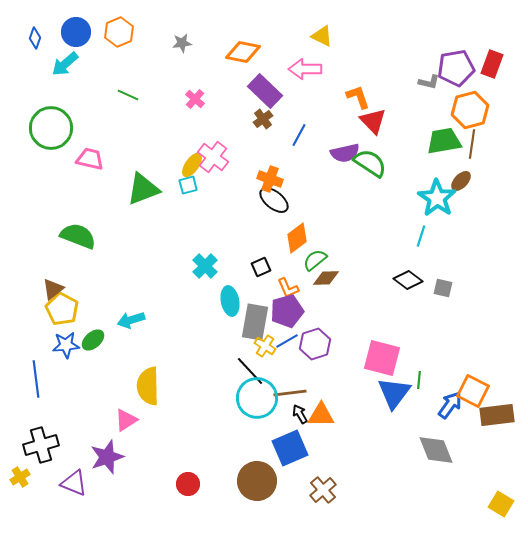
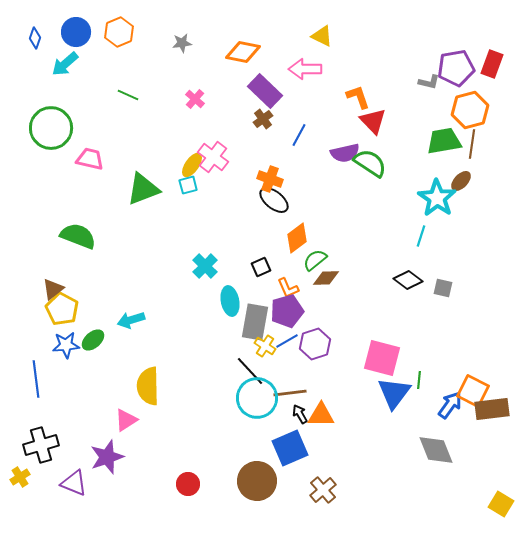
brown rectangle at (497, 415): moved 5 px left, 6 px up
